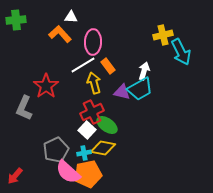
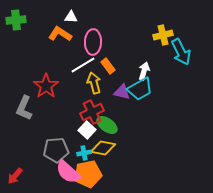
orange L-shape: rotated 15 degrees counterclockwise
gray pentagon: rotated 20 degrees clockwise
